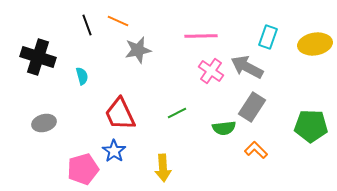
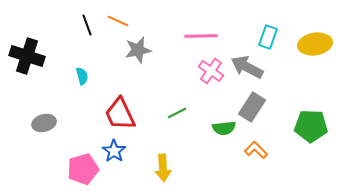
black cross: moved 11 px left, 1 px up
